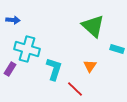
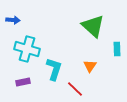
cyan rectangle: rotated 72 degrees clockwise
purple rectangle: moved 13 px right, 13 px down; rotated 48 degrees clockwise
